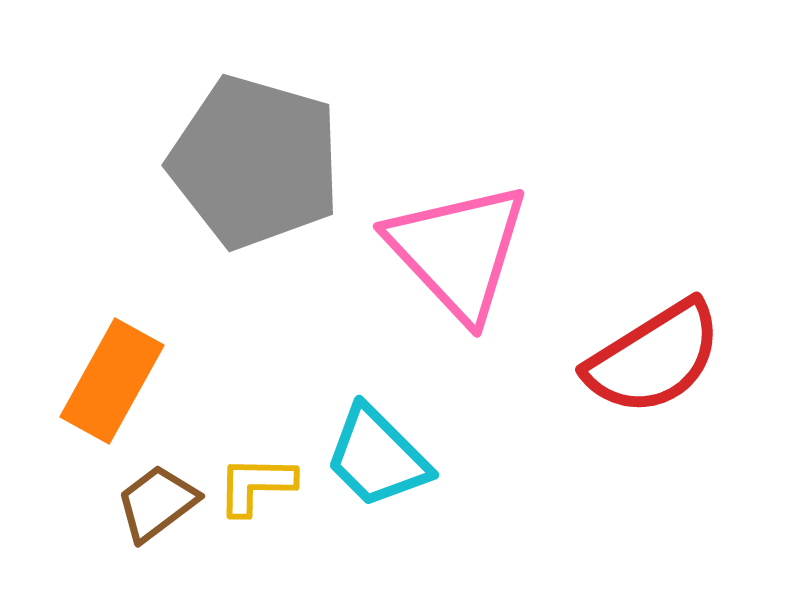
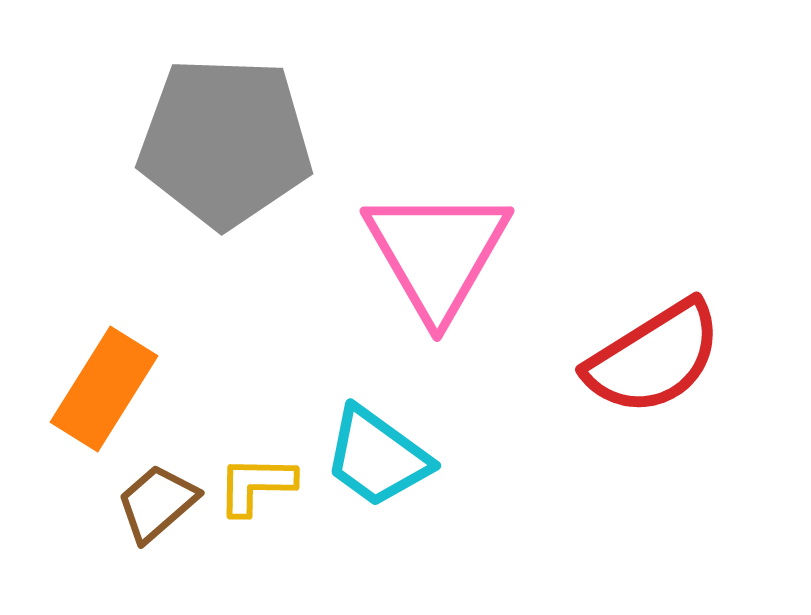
gray pentagon: moved 30 px left, 20 px up; rotated 14 degrees counterclockwise
pink triangle: moved 21 px left, 2 px down; rotated 13 degrees clockwise
orange rectangle: moved 8 px left, 8 px down; rotated 3 degrees clockwise
cyan trapezoid: rotated 9 degrees counterclockwise
brown trapezoid: rotated 4 degrees counterclockwise
